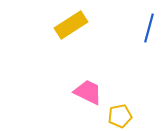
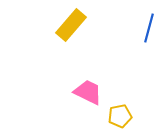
yellow rectangle: rotated 16 degrees counterclockwise
